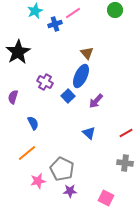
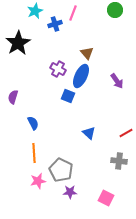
pink line: rotated 35 degrees counterclockwise
black star: moved 9 px up
purple cross: moved 13 px right, 13 px up
blue square: rotated 24 degrees counterclockwise
purple arrow: moved 21 px right, 20 px up; rotated 77 degrees counterclockwise
orange line: moved 7 px right; rotated 54 degrees counterclockwise
gray cross: moved 6 px left, 2 px up
gray pentagon: moved 1 px left, 1 px down
purple star: moved 1 px down
